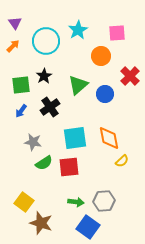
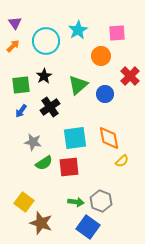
gray hexagon: moved 3 px left; rotated 25 degrees clockwise
